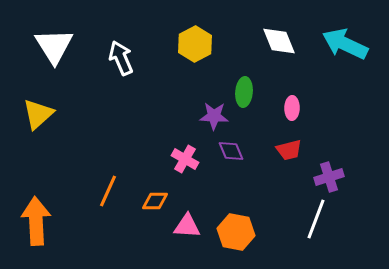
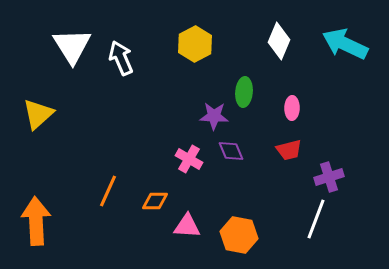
white diamond: rotated 45 degrees clockwise
white triangle: moved 18 px right
pink cross: moved 4 px right
orange hexagon: moved 3 px right, 3 px down
